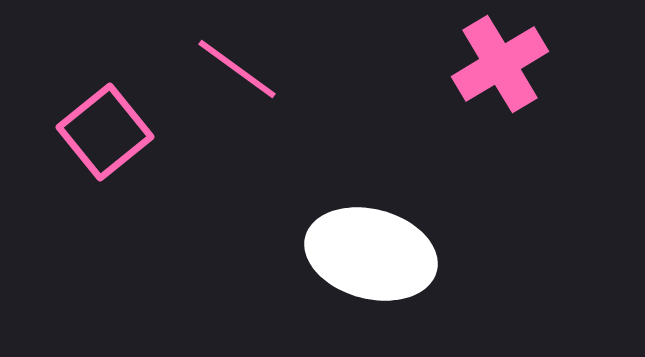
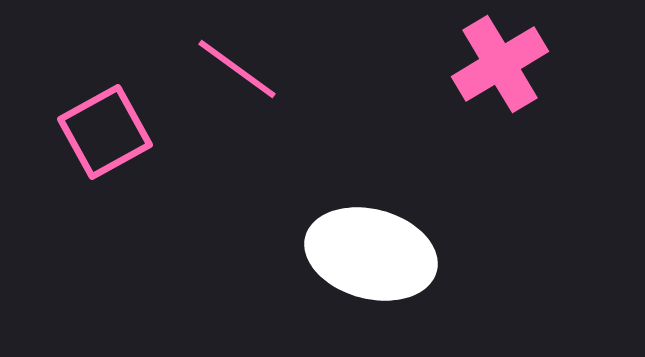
pink square: rotated 10 degrees clockwise
